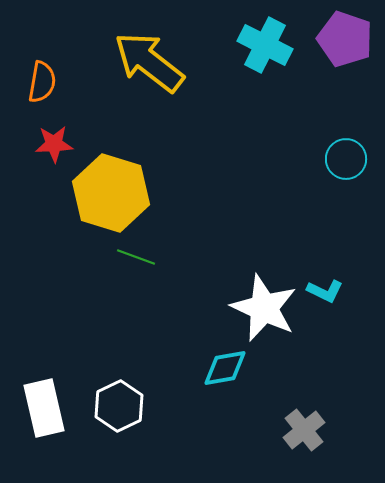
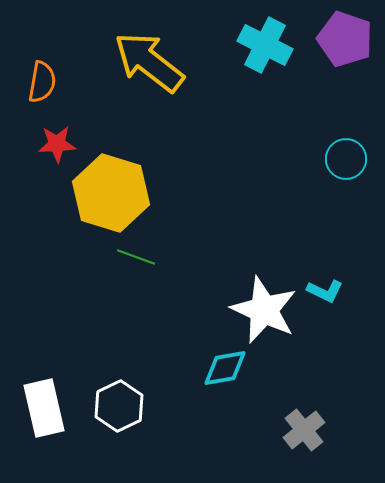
red star: moved 3 px right
white star: moved 2 px down
